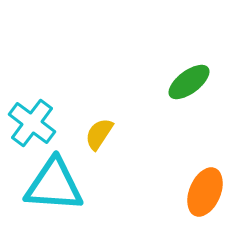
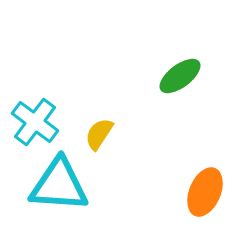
green ellipse: moved 9 px left, 6 px up
cyan cross: moved 3 px right, 1 px up
cyan triangle: moved 5 px right
